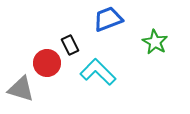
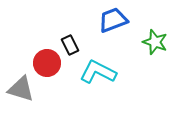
blue trapezoid: moved 5 px right, 1 px down
green star: rotated 10 degrees counterclockwise
cyan L-shape: rotated 18 degrees counterclockwise
